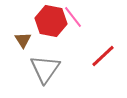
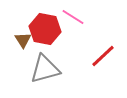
pink line: rotated 20 degrees counterclockwise
red hexagon: moved 6 px left, 8 px down
gray triangle: rotated 40 degrees clockwise
